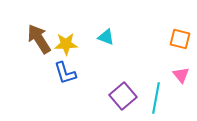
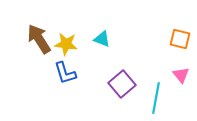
cyan triangle: moved 4 px left, 2 px down
yellow star: rotated 10 degrees clockwise
purple square: moved 1 px left, 12 px up
